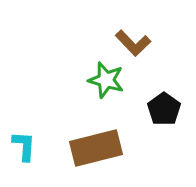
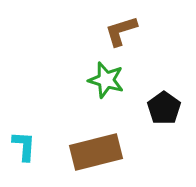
brown L-shape: moved 12 px left, 12 px up; rotated 117 degrees clockwise
black pentagon: moved 1 px up
brown rectangle: moved 4 px down
